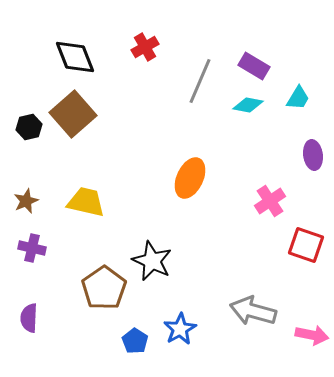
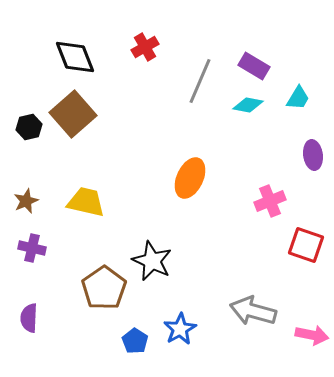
pink cross: rotated 12 degrees clockwise
